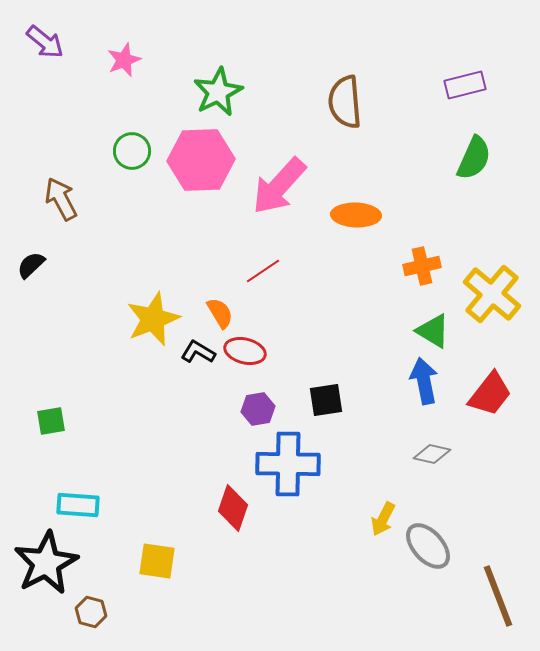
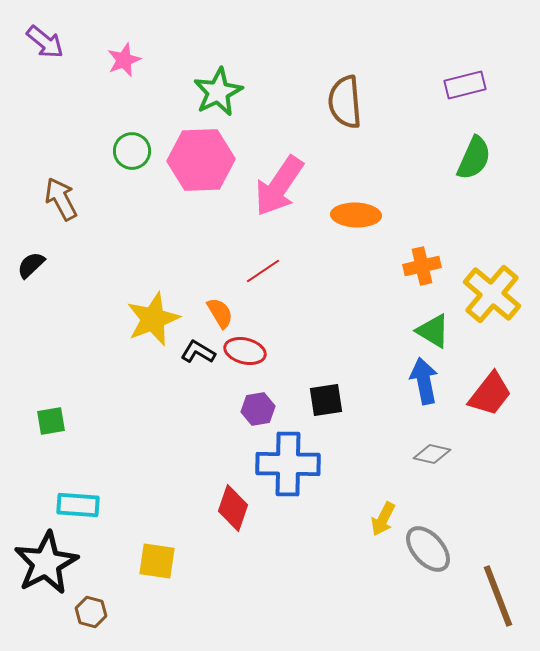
pink arrow: rotated 8 degrees counterclockwise
gray ellipse: moved 3 px down
